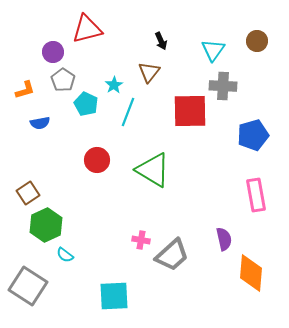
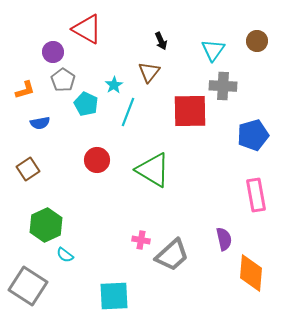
red triangle: rotated 44 degrees clockwise
brown square: moved 24 px up
